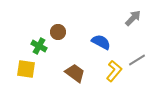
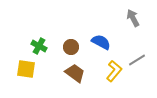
gray arrow: rotated 72 degrees counterclockwise
brown circle: moved 13 px right, 15 px down
